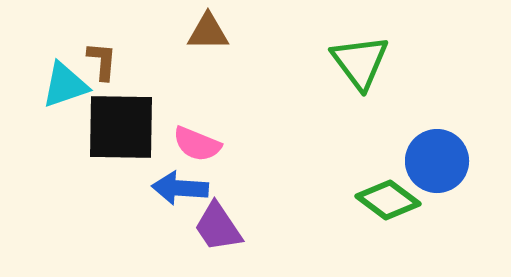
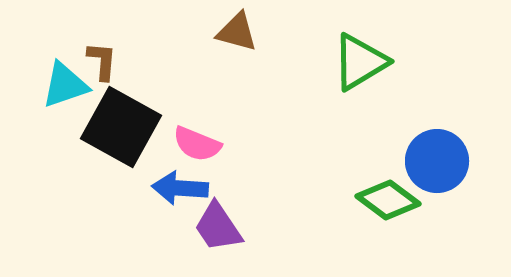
brown triangle: moved 29 px right; rotated 15 degrees clockwise
green triangle: rotated 36 degrees clockwise
black square: rotated 28 degrees clockwise
